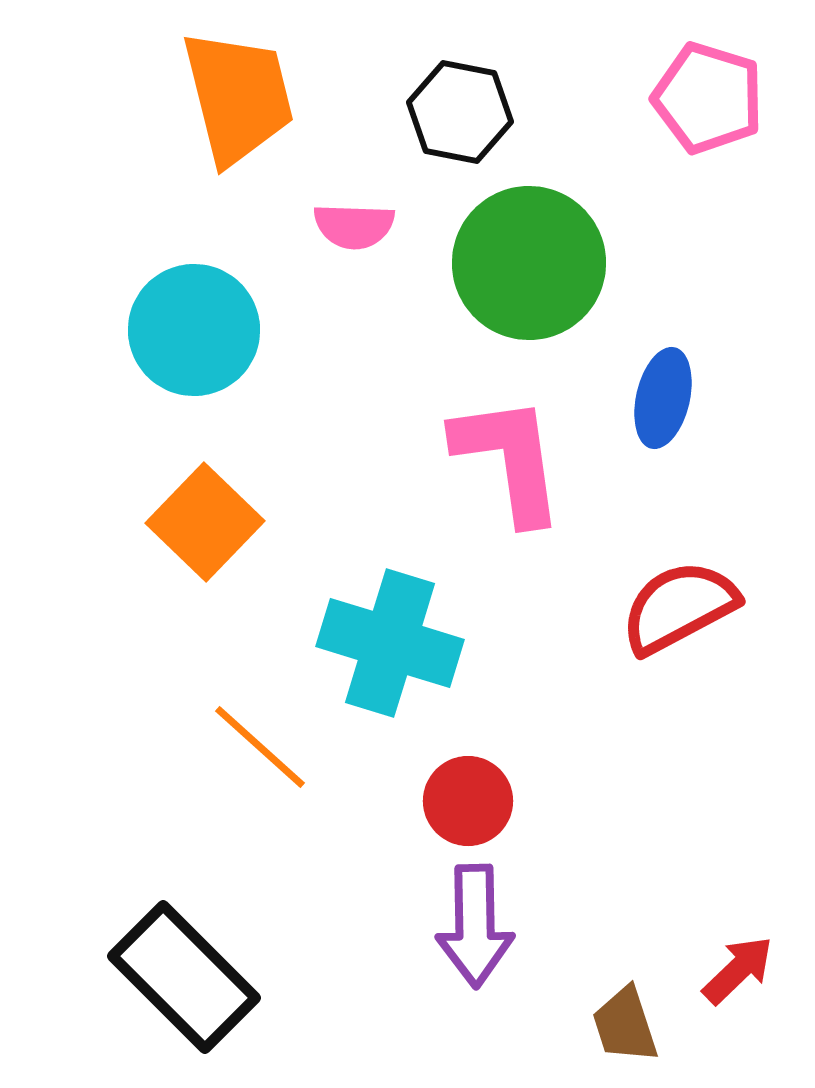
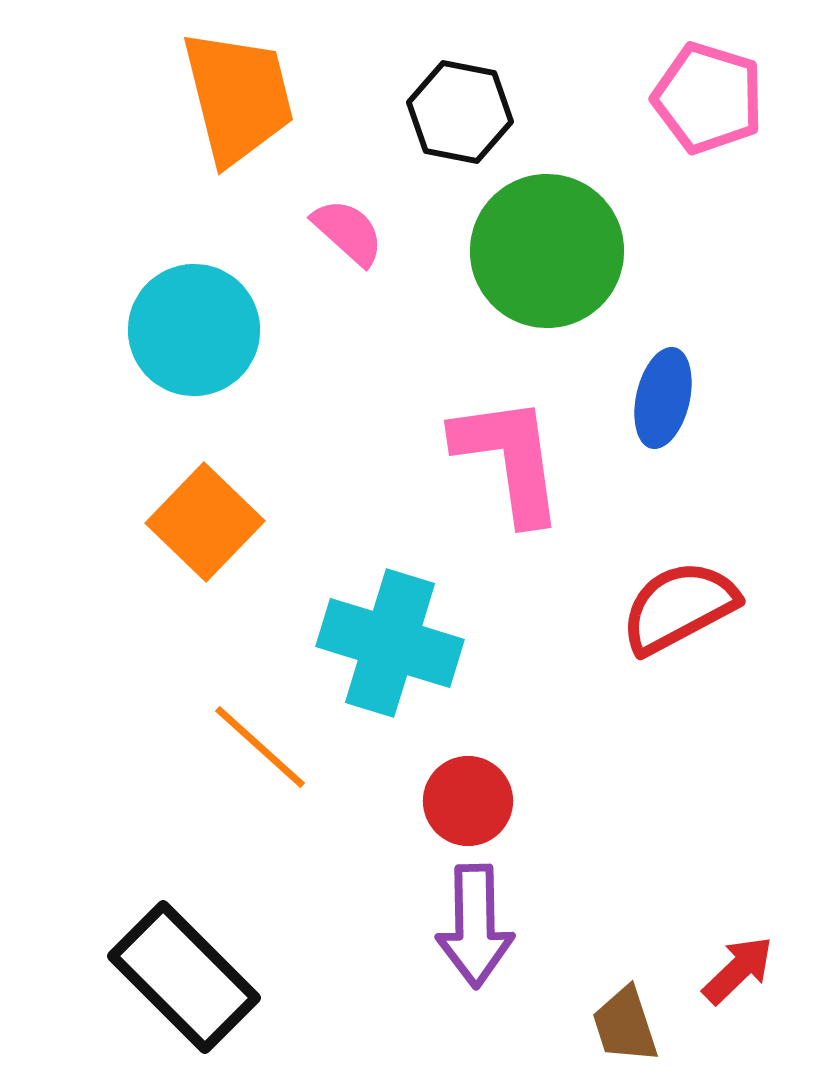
pink semicircle: moved 6 px left, 6 px down; rotated 140 degrees counterclockwise
green circle: moved 18 px right, 12 px up
